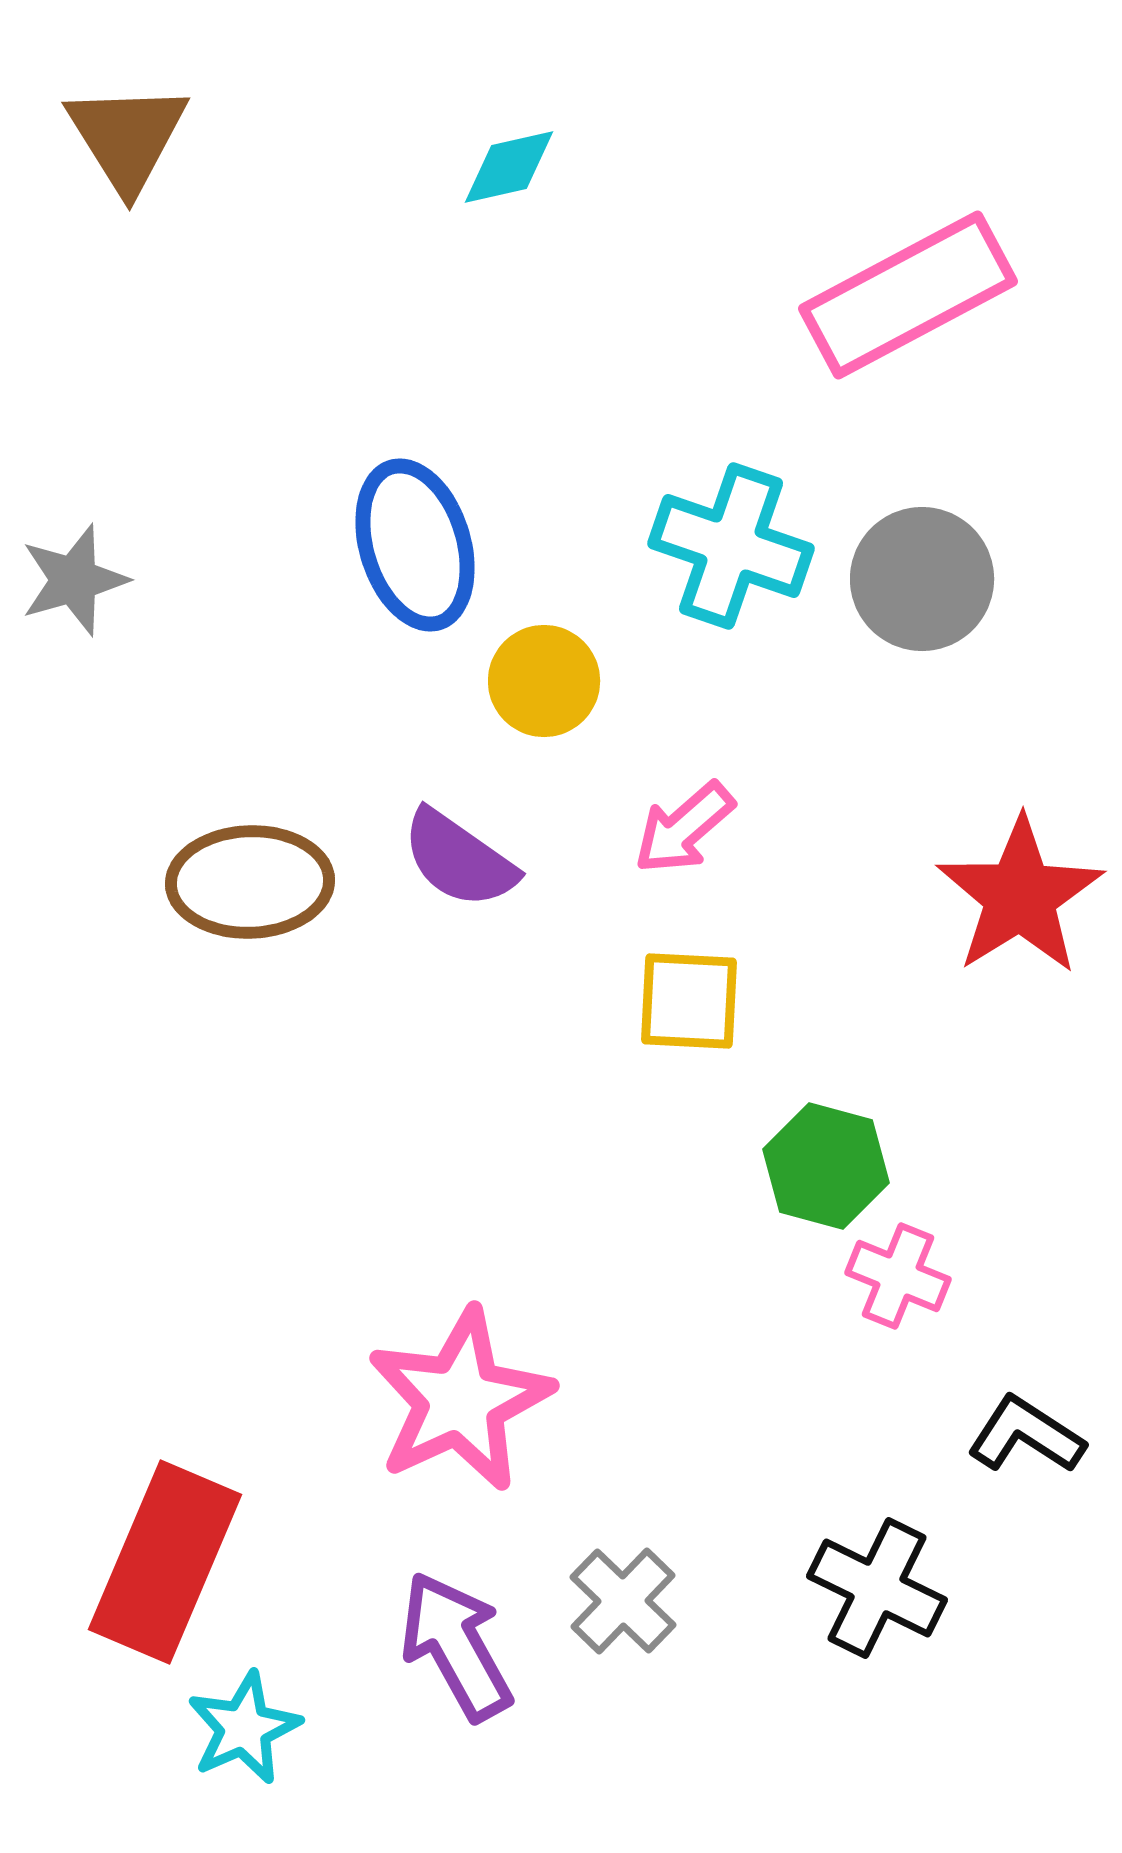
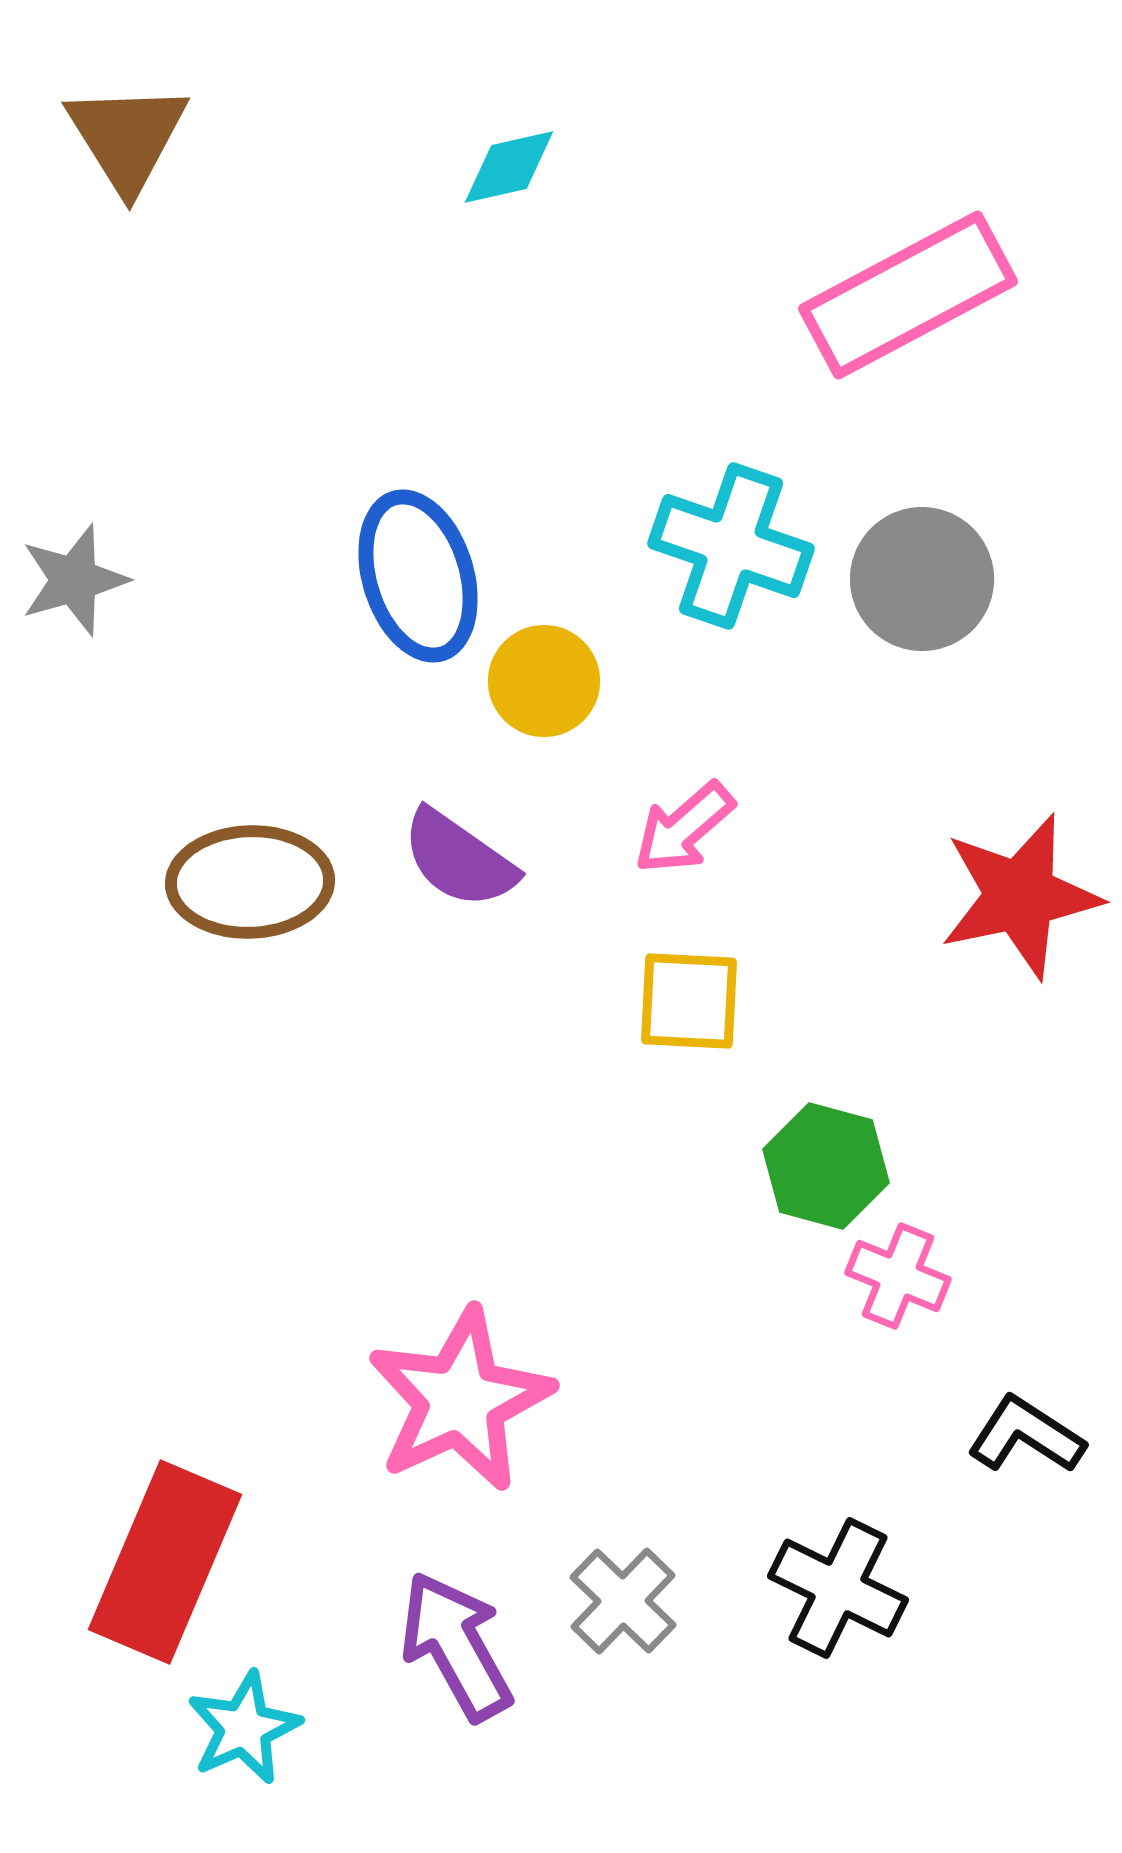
blue ellipse: moved 3 px right, 31 px down
red star: rotated 20 degrees clockwise
black cross: moved 39 px left
